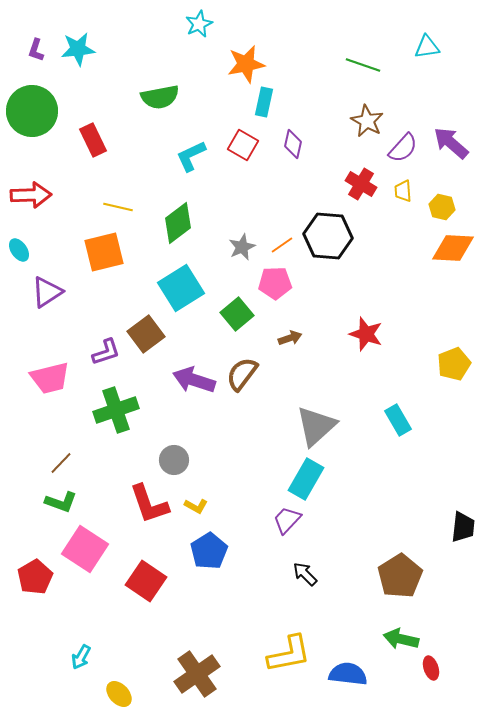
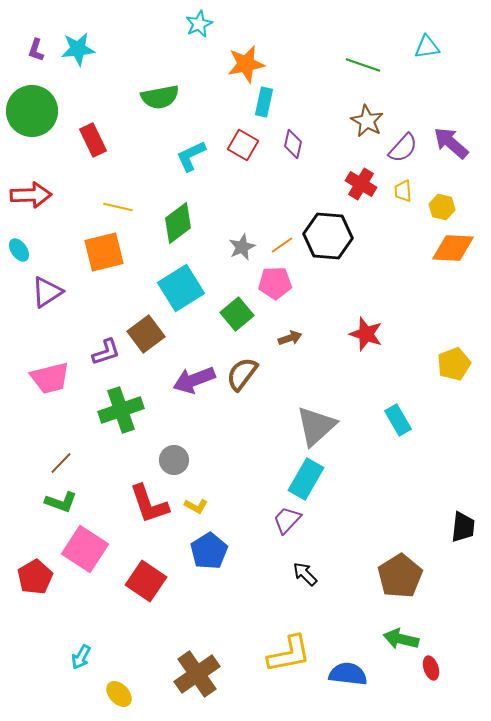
purple arrow at (194, 380): rotated 39 degrees counterclockwise
green cross at (116, 410): moved 5 px right
